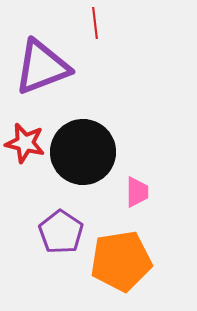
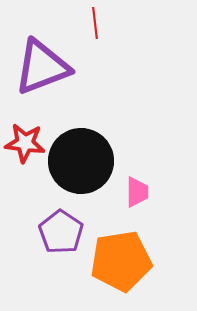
red star: rotated 6 degrees counterclockwise
black circle: moved 2 px left, 9 px down
